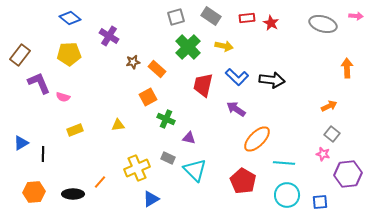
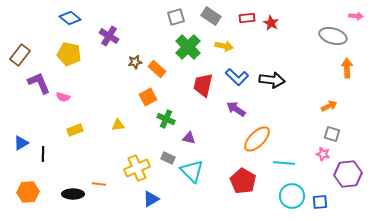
gray ellipse at (323, 24): moved 10 px right, 12 px down
yellow pentagon at (69, 54): rotated 15 degrees clockwise
brown star at (133, 62): moved 2 px right
gray square at (332, 134): rotated 21 degrees counterclockwise
cyan triangle at (195, 170): moved 3 px left, 1 px down
orange line at (100, 182): moved 1 px left, 2 px down; rotated 56 degrees clockwise
orange hexagon at (34, 192): moved 6 px left
cyan circle at (287, 195): moved 5 px right, 1 px down
